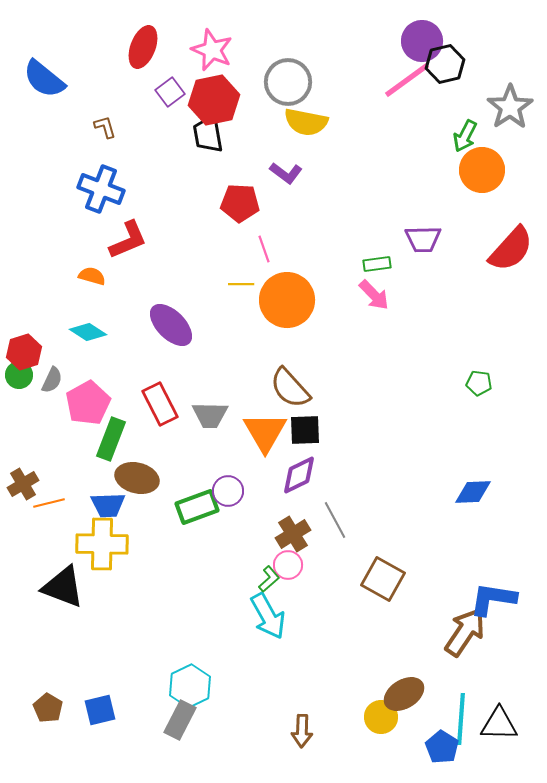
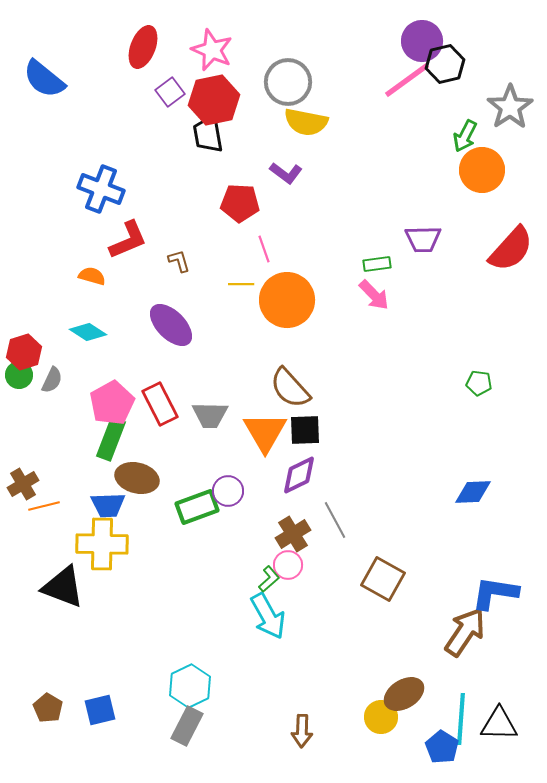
brown L-shape at (105, 127): moved 74 px right, 134 px down
pink pentagon at (88, 403): moved 24 px right
orange line at (49, 503): moved 5 px left, 3 px down
blue L-shape at (493, 599): moved 2 px right, 6 px up
gray rectangle at (180, 720): moved 7 px right, 6 px down
